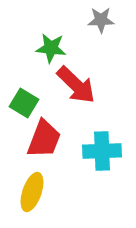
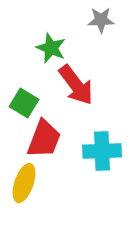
green star: rotated 16 degrees clockwise
red arrow: rotated 9 degrees clockwise
yellow ellipse: moved 8 px left, 9 px up
